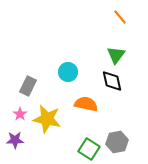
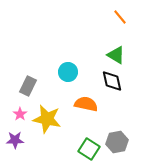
green triangle: rotated 36 degrees counterclockwise
